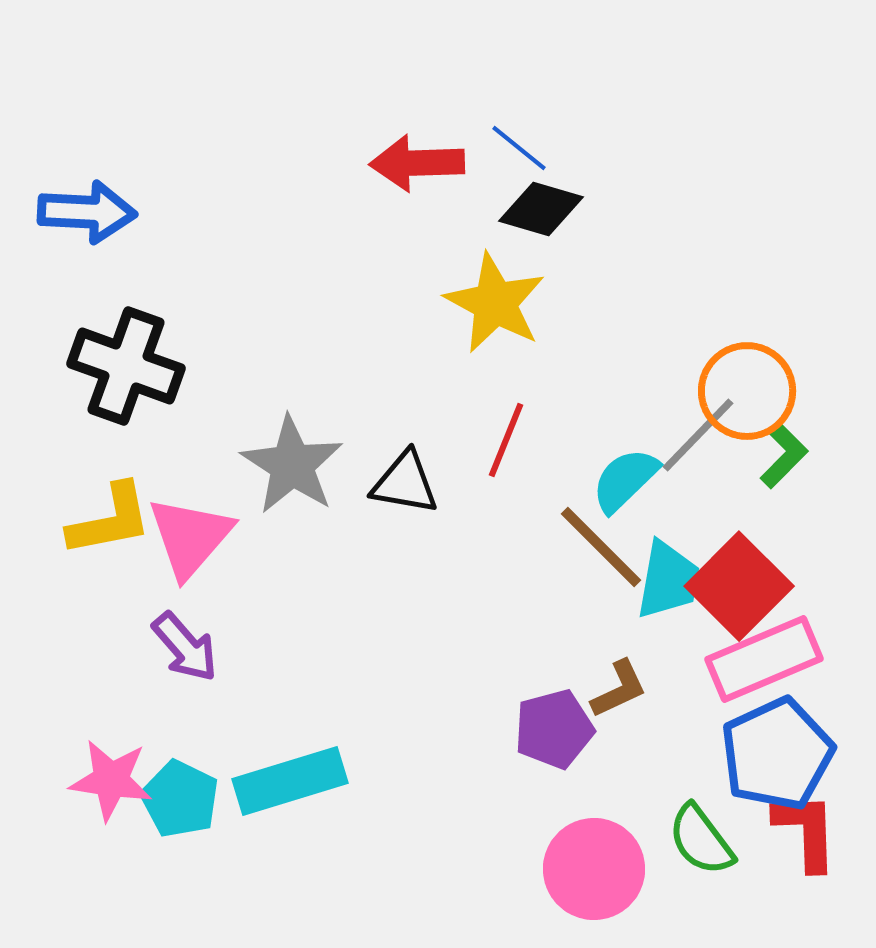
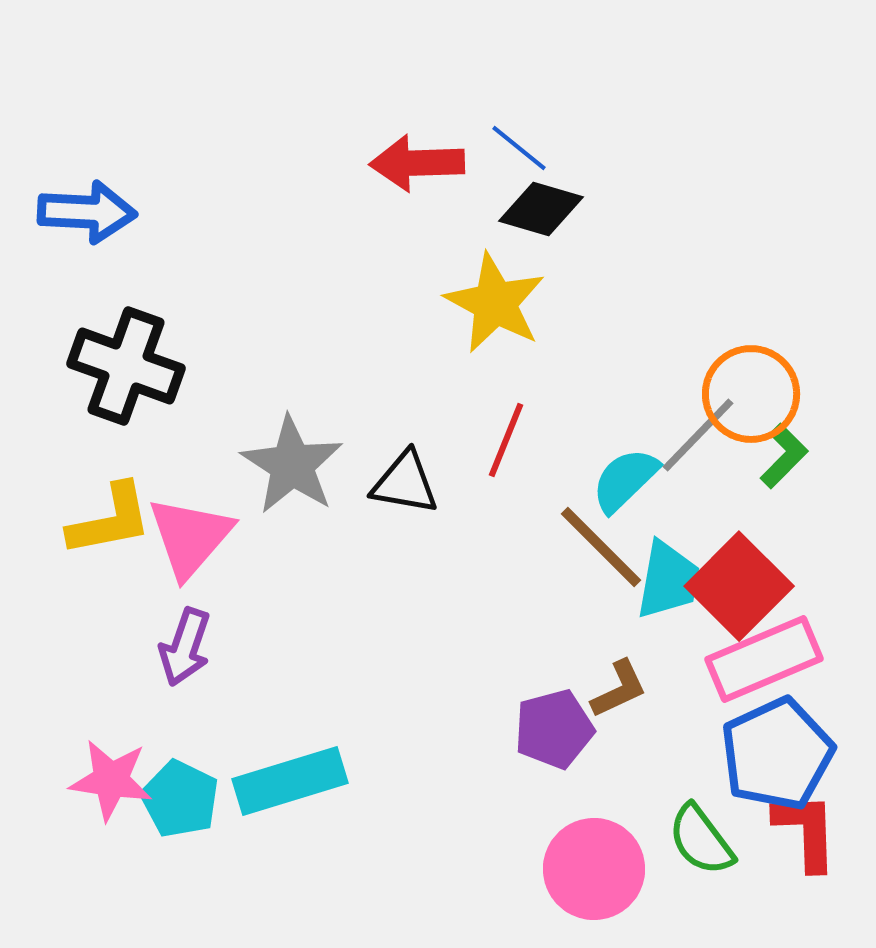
orange circle: moved 4 px right, 3 px down
purple arrow: rotated 60 degrees clockwise
